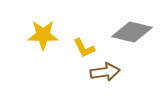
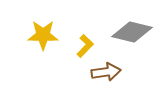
yellow L-shape: moved 1 px right, 2 px up; rotated 110 degrees counterclockwise
brown arrow: moved 1 px right
